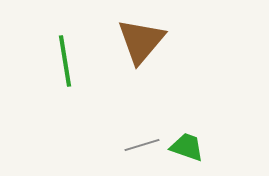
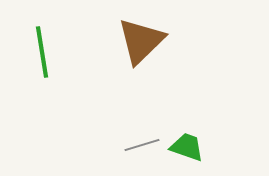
brown triangle: rotated 6 degrees clockwise
green line: moved 23 px left, 9 px up
